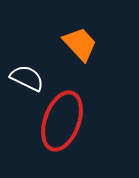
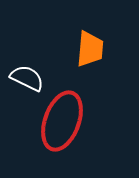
orange trapezoid: moved 10 px right, 5 px down; rotated 48 degrees clockwise
